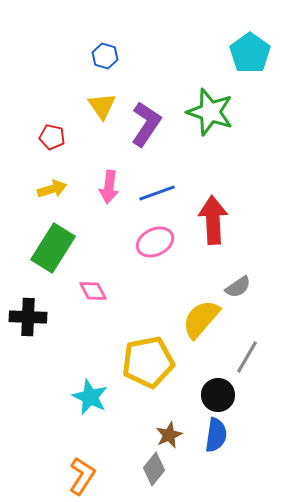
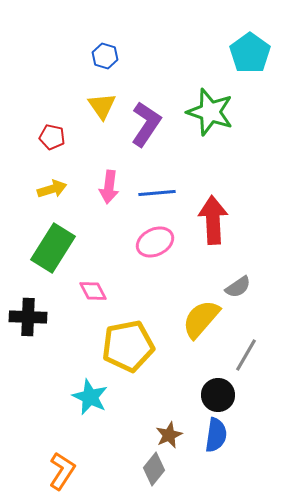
blue line: rotated 15 degrees clockwise
gray line: moved 1 px left, 2 px up
yellow pentagon: moved 20 px left, 16 px up
orange L-shape: moved 20 px left, 5 px up
